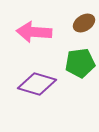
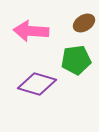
pink arrow: moved 3 px left, 1 px up
green pentagon: moved 4 px left, 3 px up
